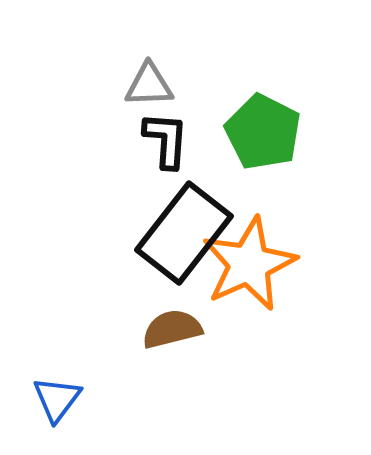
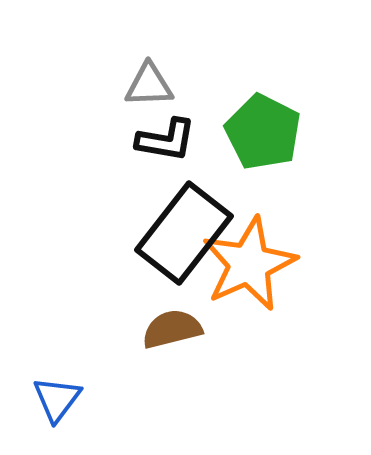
black L-shape: rotated 96 degrees clockwise
